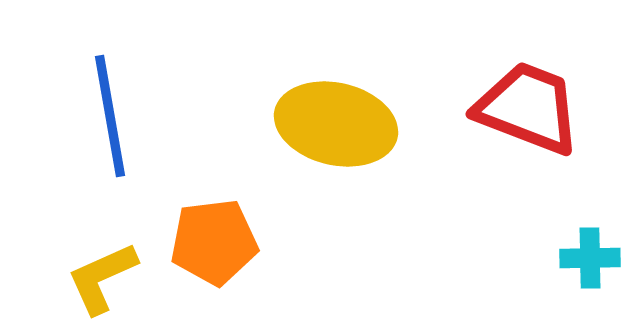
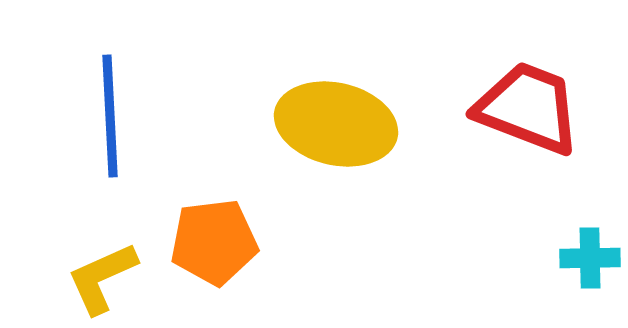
blue line: rotated 7 degrees clockwise
